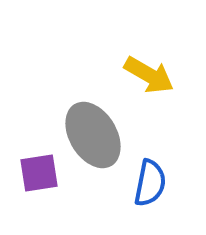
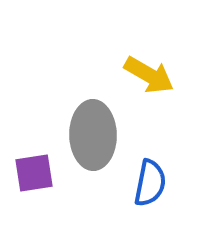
gray ellipse: rotated 30 degrees clockwise
purple square: moved 5 px left
